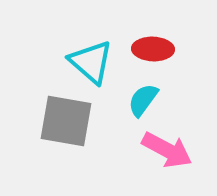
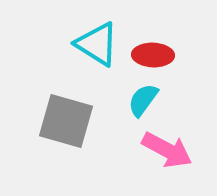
red ellipse: moved 6 px down
cyan triangle: moved 6 px right, 18 px up; rotated 9 degrees counterclockwise
gray square: rotated 6 degrees clockwise
